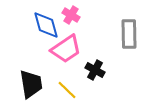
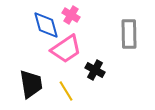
yellow line: moved 1 px left, 1 px down; rotated 15 degrees clockwise
